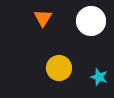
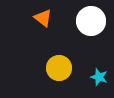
orange triangle: rotated 24 degrees counterclockwise
